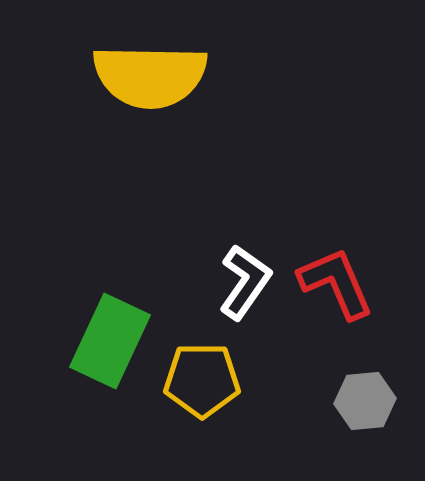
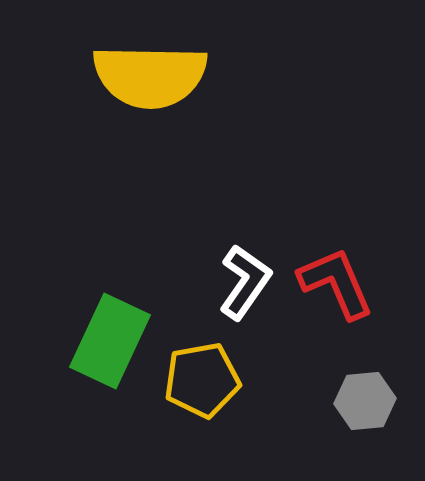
yellow pentagon: rotated 10 degrees counterclockwise
